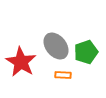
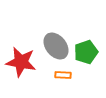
red star: rotated 20 degrees counterclockwise
